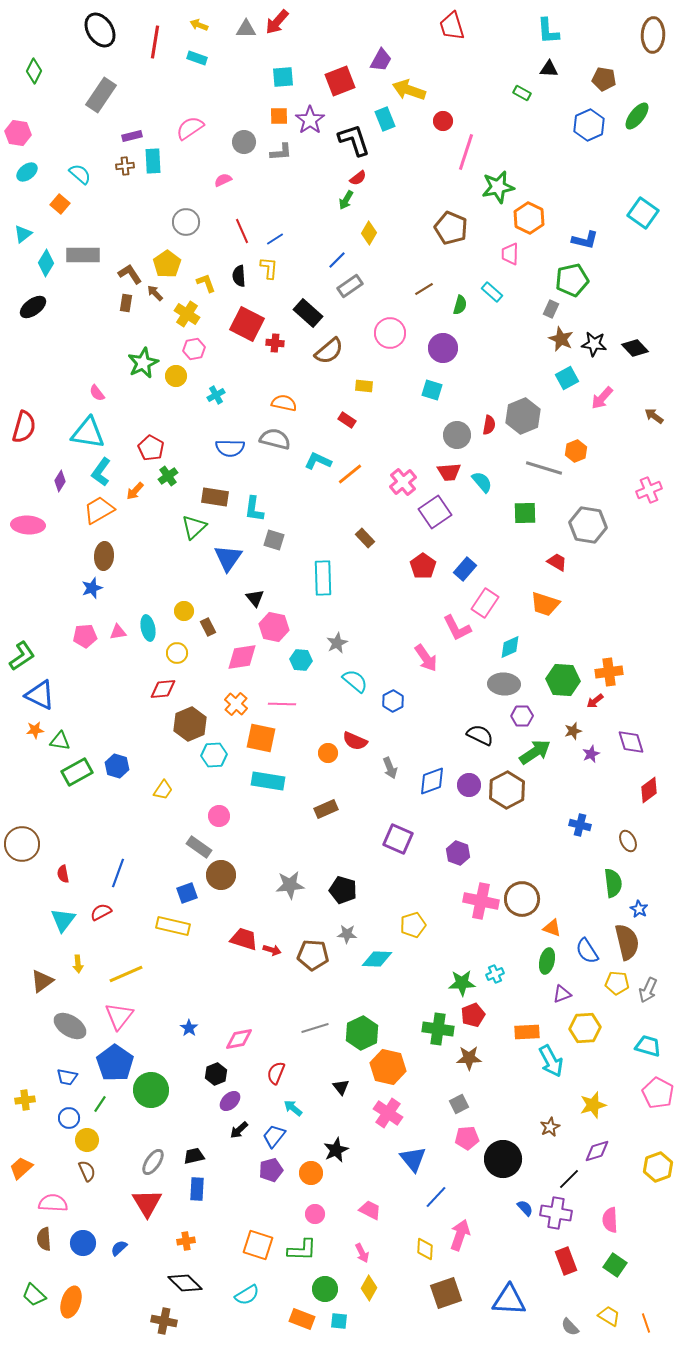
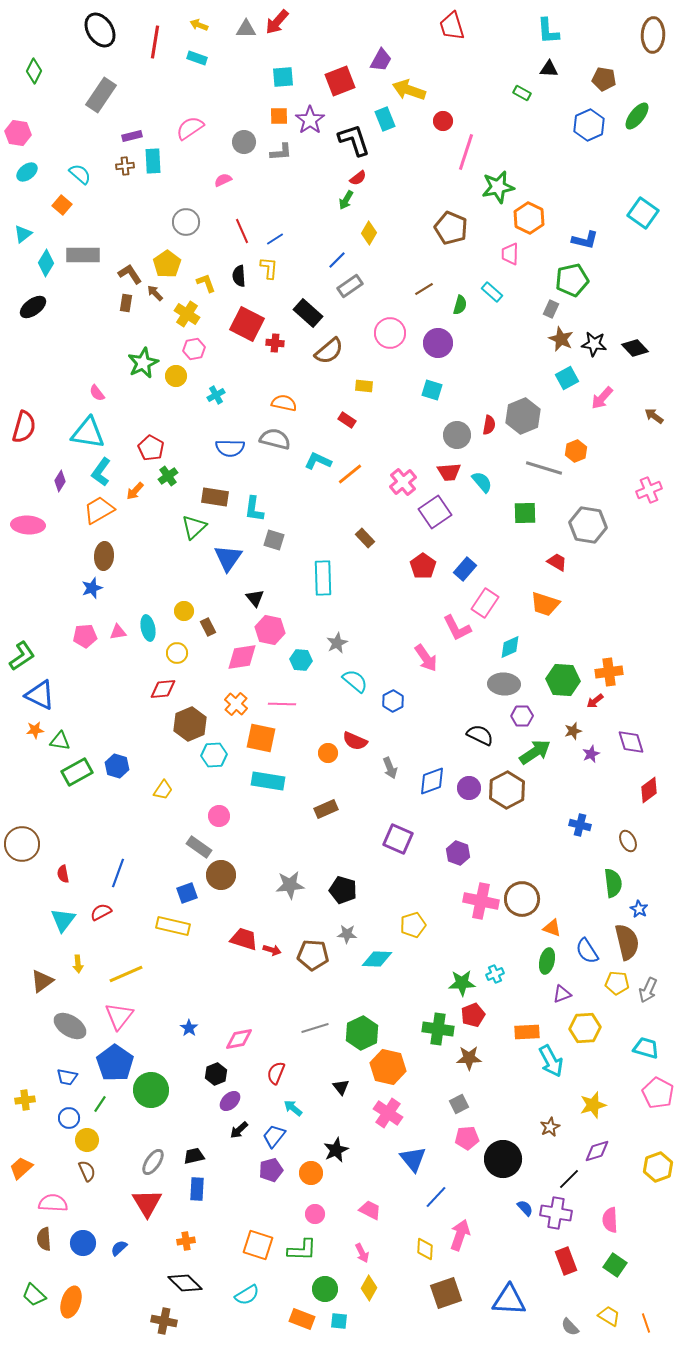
orange square at (60, 204): moved 2 px right, 1 px down
purple circle at (443, 348): moved 5 px left, 5 px up
pink hexagon at (274, 627): moved 4 px left, 3 px down
purple circle at (469, 785): moved 3 px down
cyan trapezoid at (648, 1046): moved 2 px left, 2 px down
